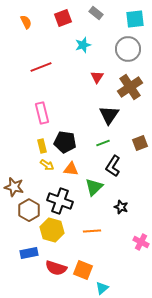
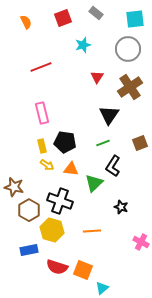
green triangle: moved 4 px up
blue rectangle: moved 3 px up
red semicircle: moved 1 px right, 1 px up
